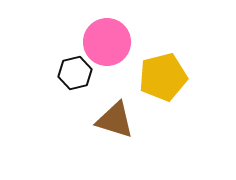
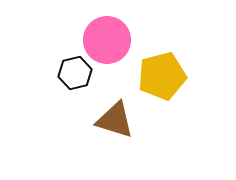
pink circle: moved 2 px up
yellow pentagon: moved 1 px left, 1 px up
